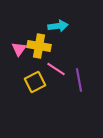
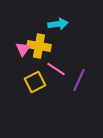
cyan arrow: moved 2 px up
pink triangle: moved 4 px right
purple line: rotated 35 degrees clockwise
